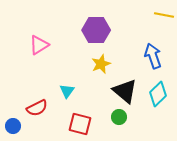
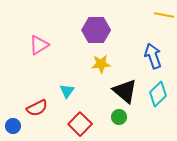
yellow star: rotated 18 degrees clockwise
red square: rotated 30 degrees clockwise
